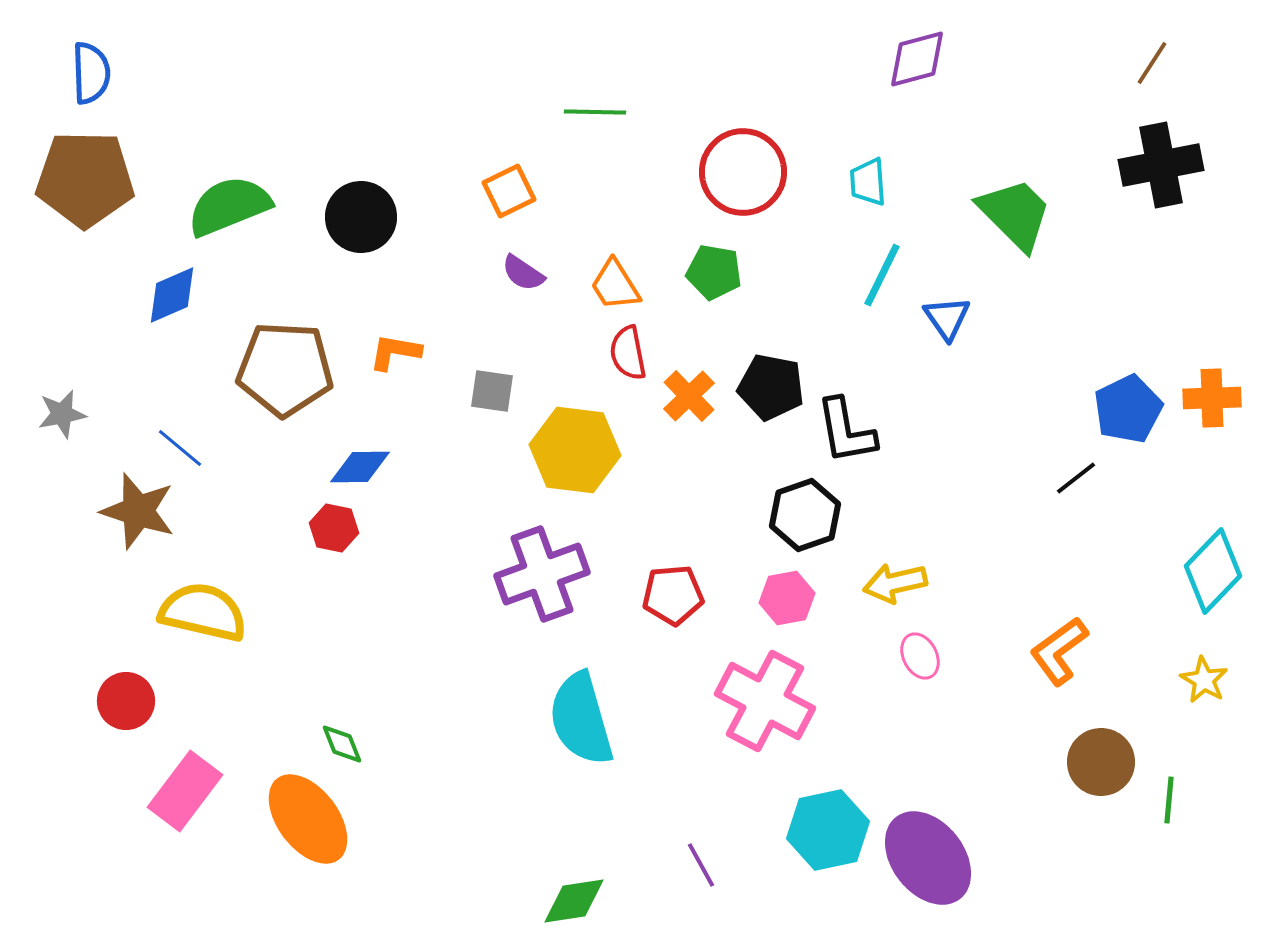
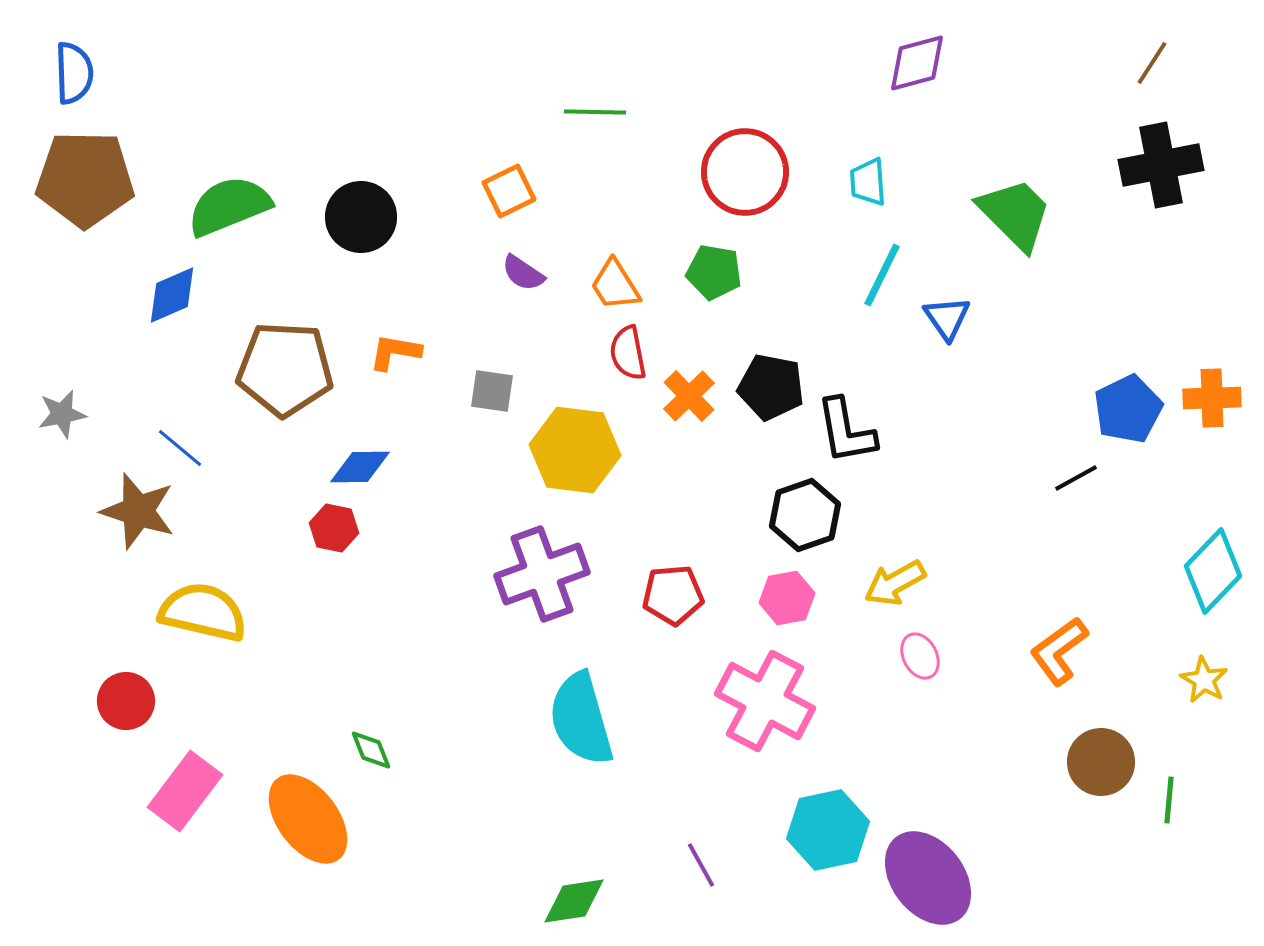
purple diamond at (917, 59): moved 4 px down
blue semicircle at (91, 73): moved 17 px left
red circle at (743, 172): moved 2 px right
black line at (1076, 478): rotated 9 degrees clockwise
yellow arrow at (895, 583): rotated 16 degrees counterclockwise
green diamond at (342, 744): moved 29 px right, 6 px down
purple ellipse at (928, 858): moved 20 px down
